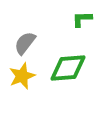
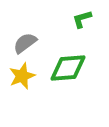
green L-shape: rotated 15 degrees counterclockwise
gray semicircle: rotated 15 degrees clockwise
